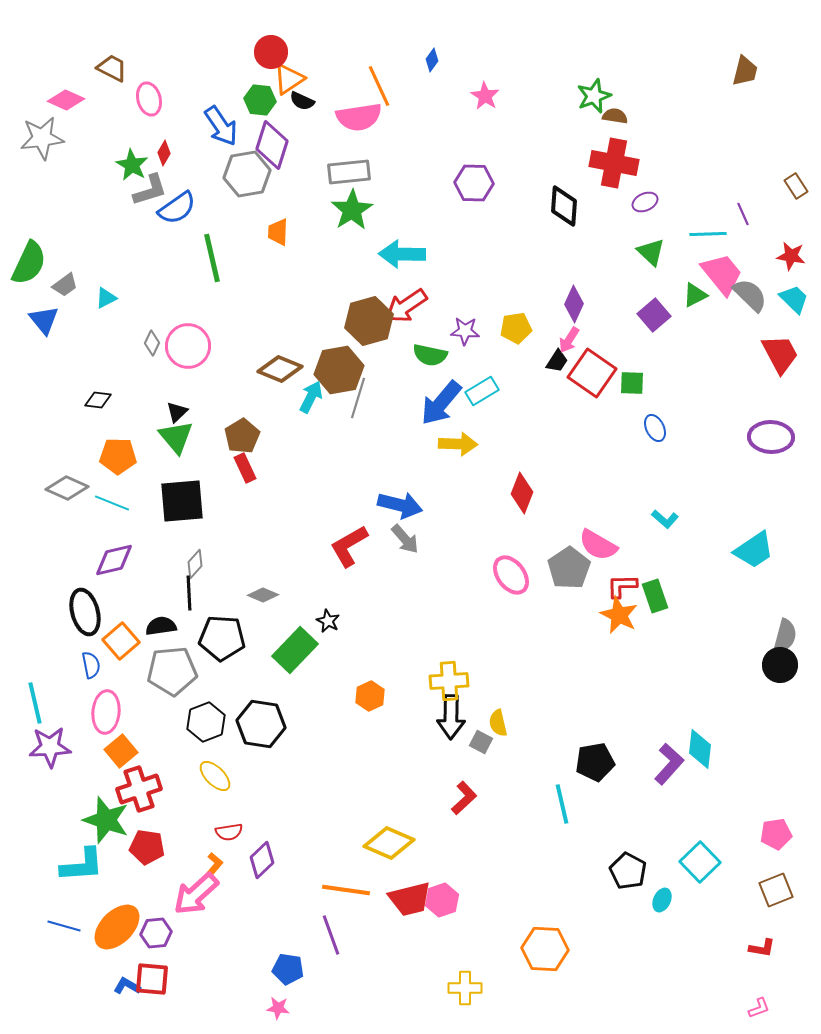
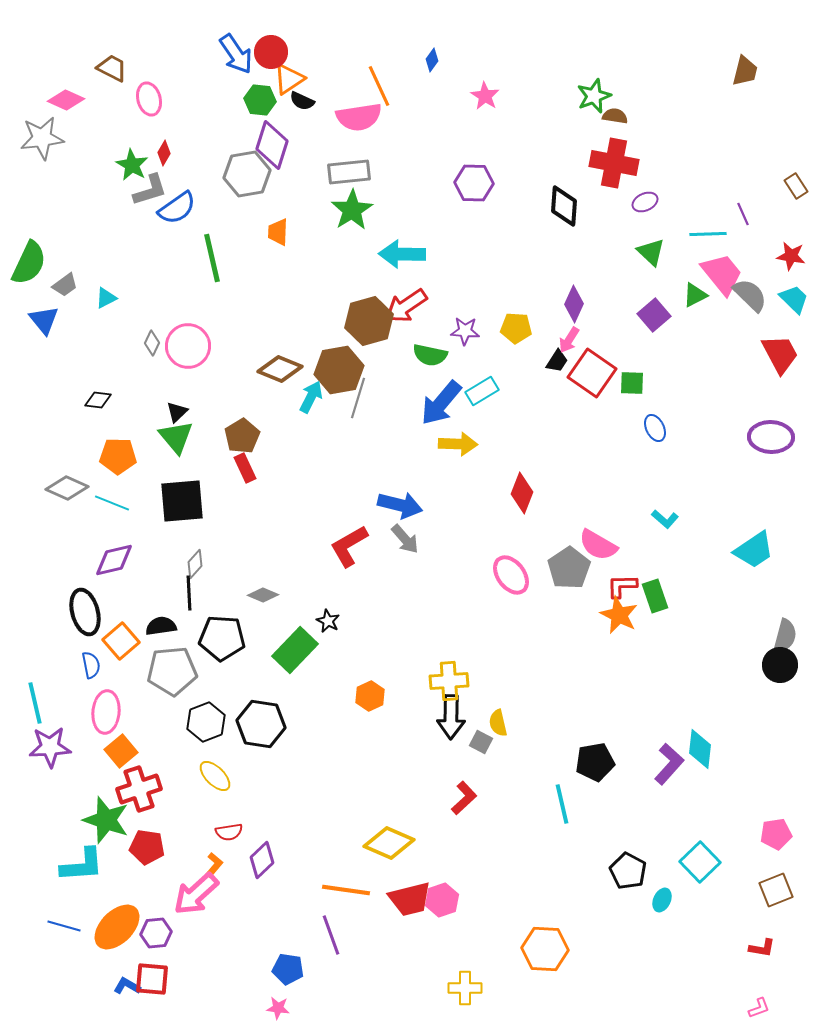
blue arrow at (221, 126): moved 15 px right, 72 px up
yellow pentagon at (516, 328): rotated 12 degrees clockwise
